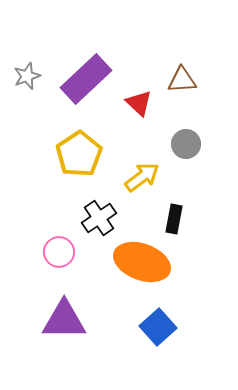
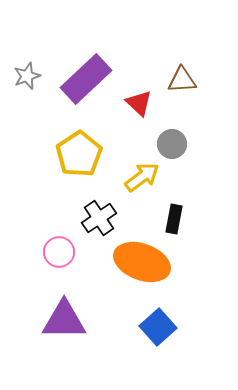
gray circle: moved 14 px left
